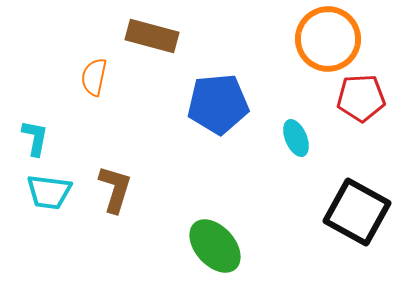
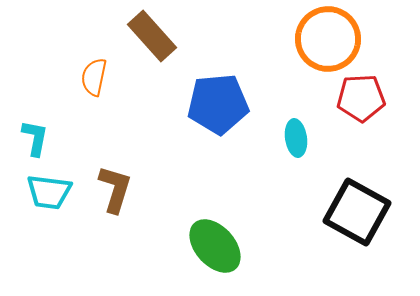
brown rectangle: rotated 33 degrees clockwise
cyan ellipse: rotated 15 degrees clockwise
